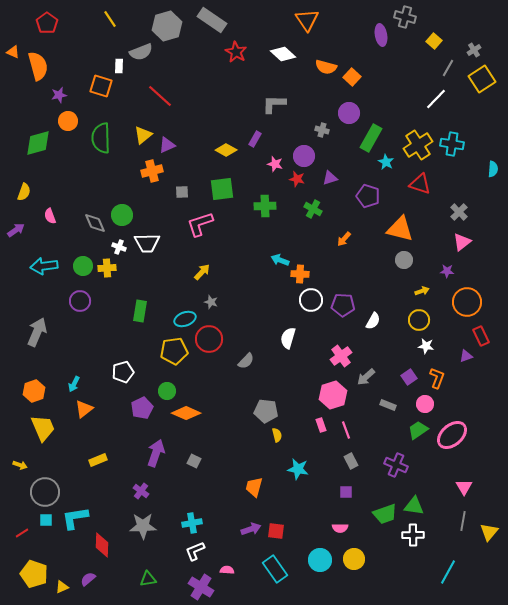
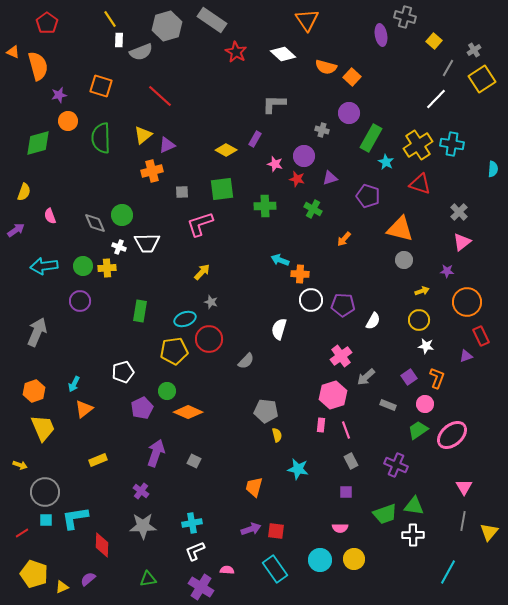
white rectangle at (119, 66): moved 26 px up
white semicircle at (288, 338): moved 9 px left, 9 px up
orange diamond at (186, 413): moved 2 px right, 1 px up
pink rectangle at (321, 425): rotated 24 degrees clockwise
